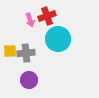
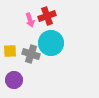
cyan circle: moved 7 px left, 4 px down
gray cross: moved 5 px right, 1 px down; rotated 24 degrees clockwise
purple circle: moved 15 px left
